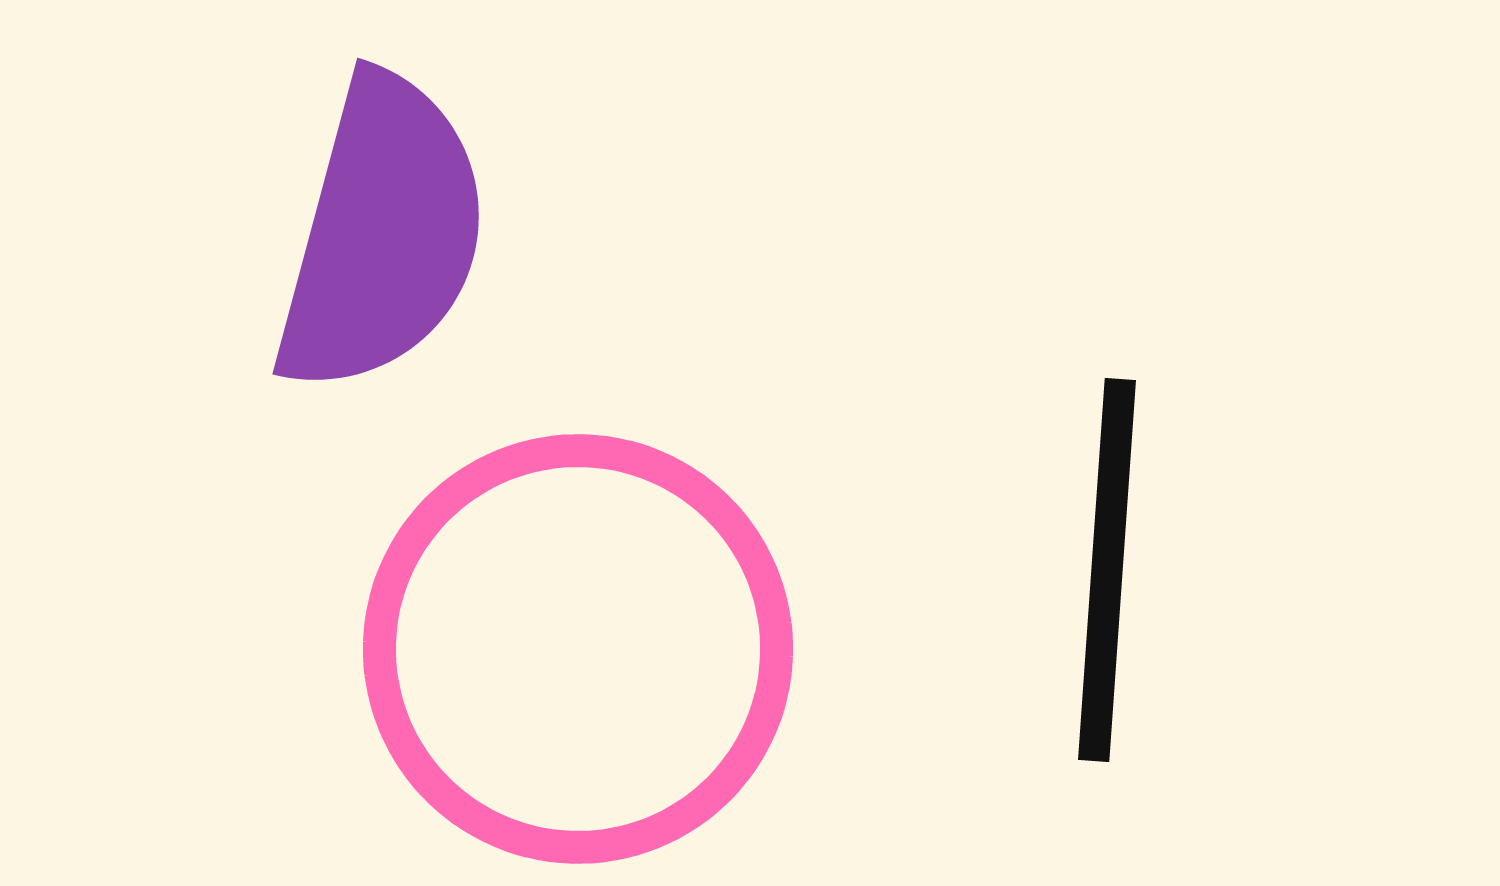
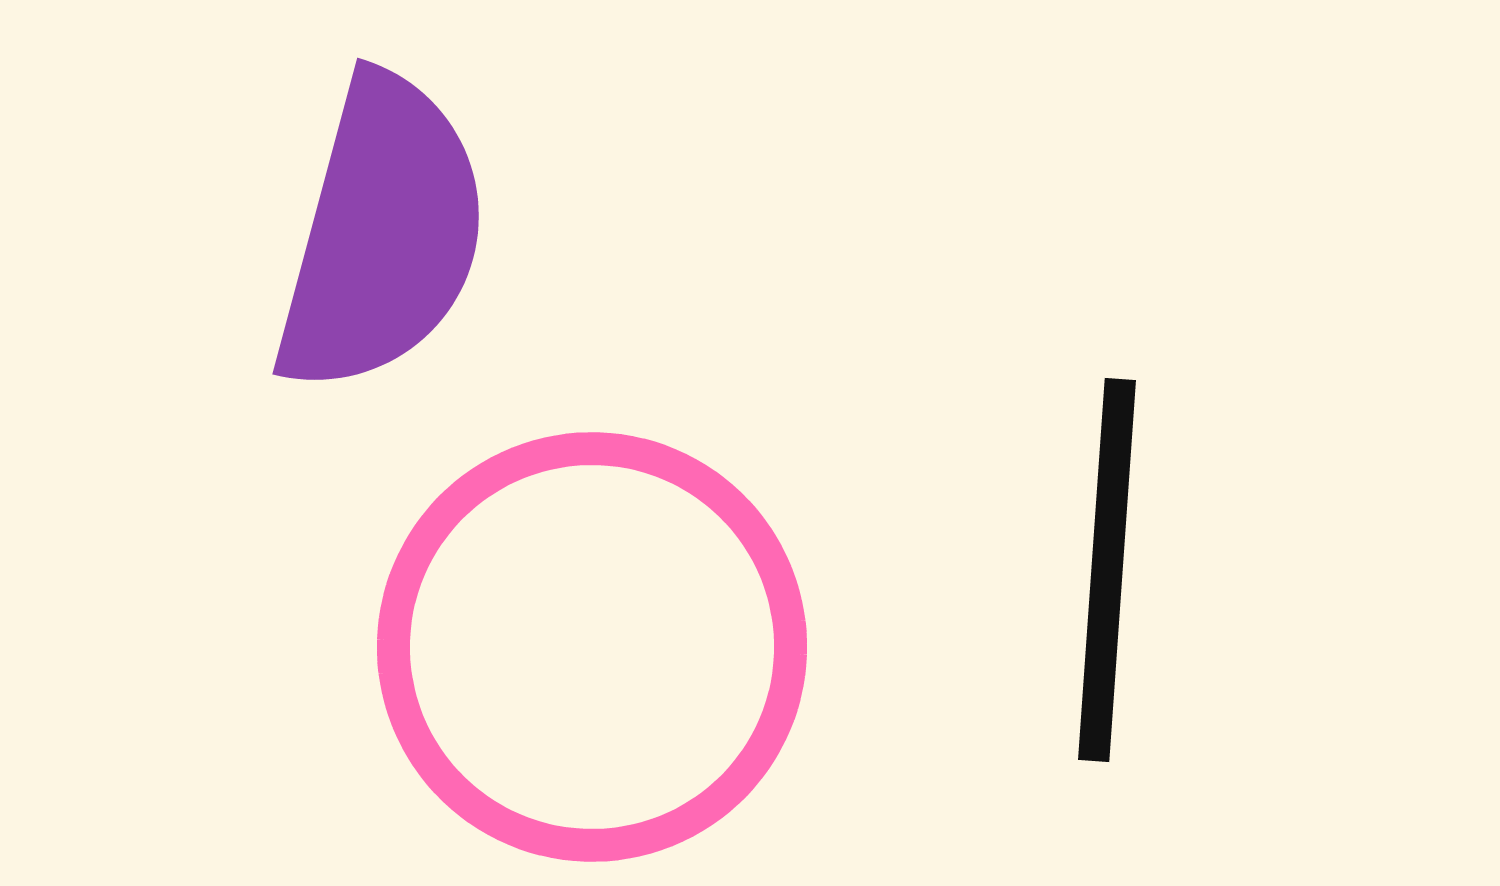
pink circle: moved 14 px right, 2 px up
